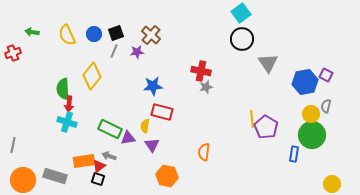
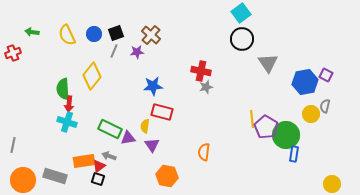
gray semicircle at (326, 106): moved 1 px left
green circle at (312, 135): moved 26 px left
